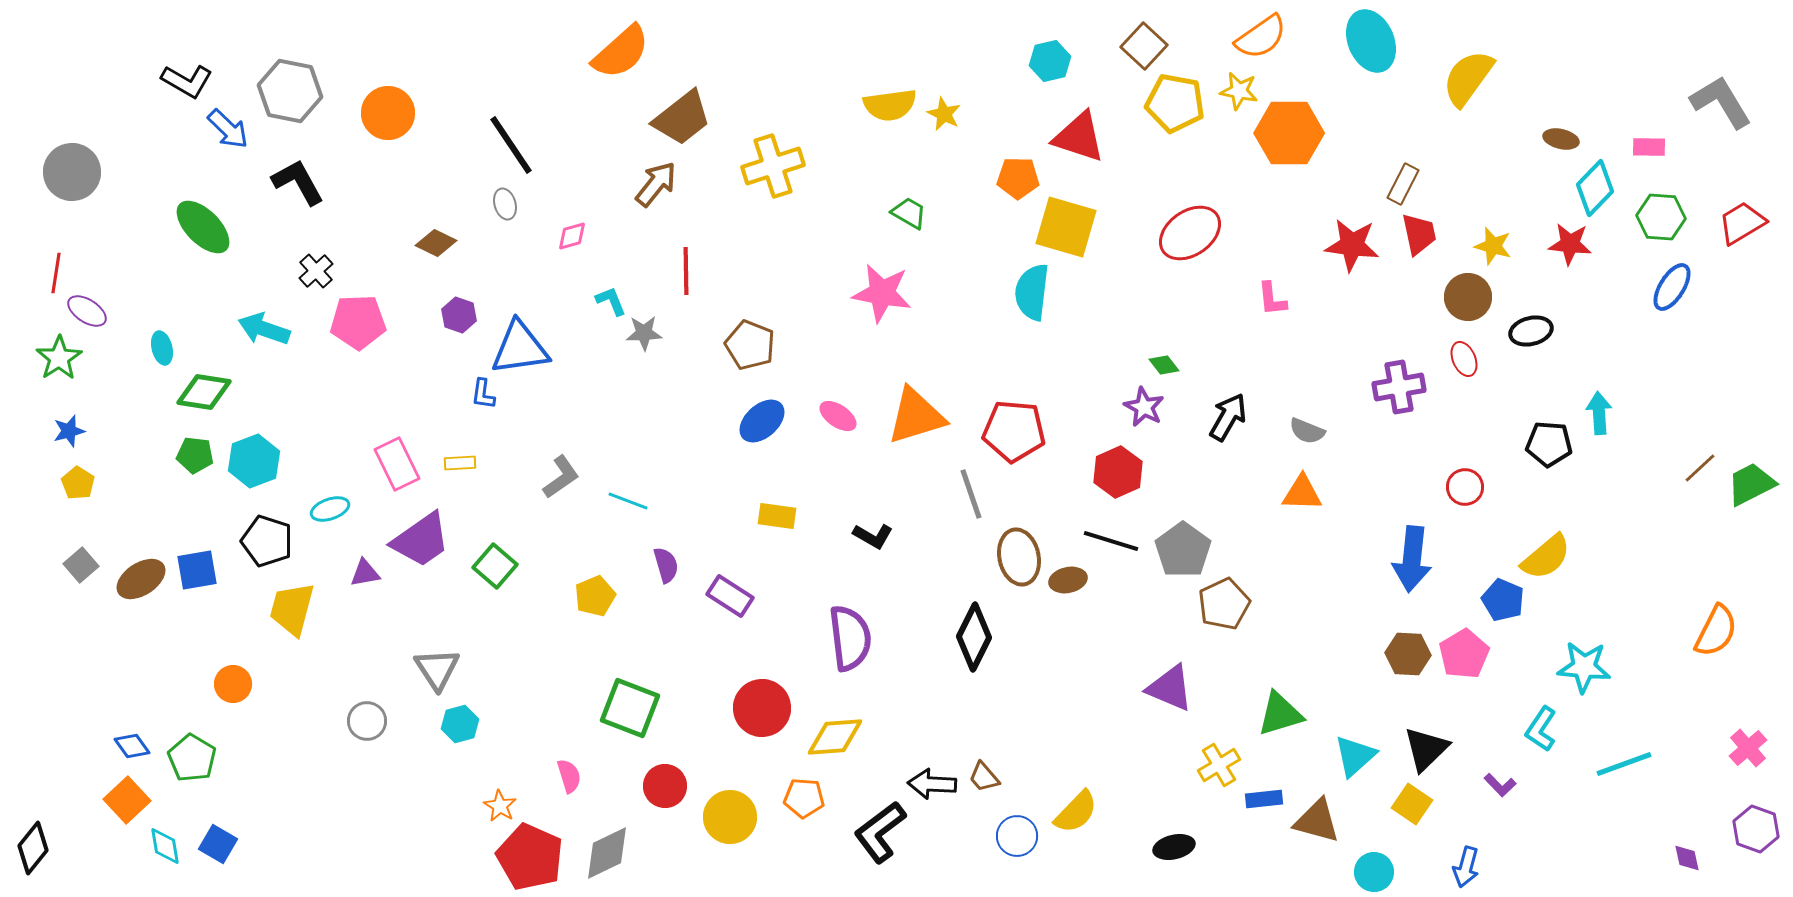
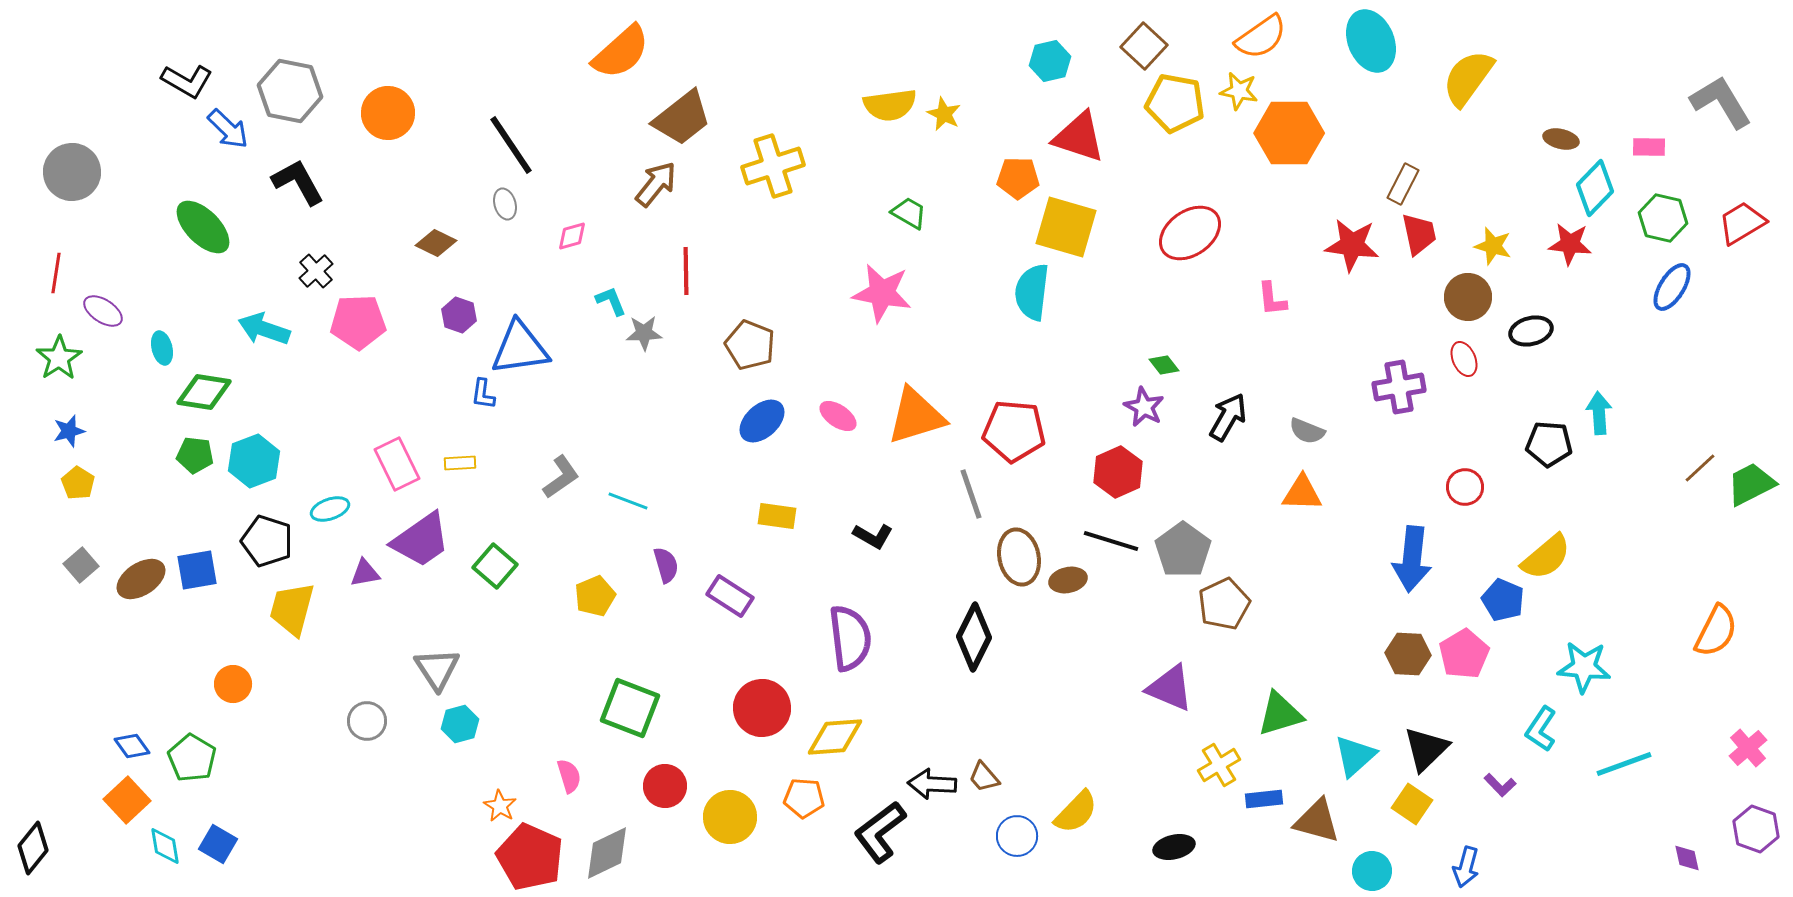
green hexagon at (1661, 217): moved 2 px right, 1 px down; rotated 9 degrees clockwise
purple ellipse at (87, 311): moved 16 px right
cyan circle at (1374, 872): moved 2 px left, 1 px up
